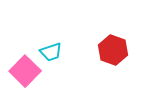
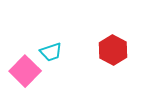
red hexagon: rotated 8 degrees clockwise
